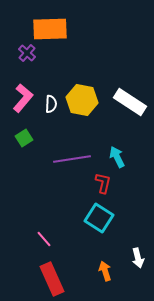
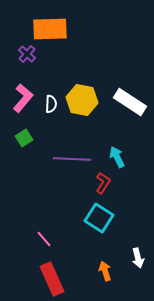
purple cross: moved 1 px down
purple line: rotated 12 degrees clockwise
red L-shape: rotated 20 degrees clockwise
